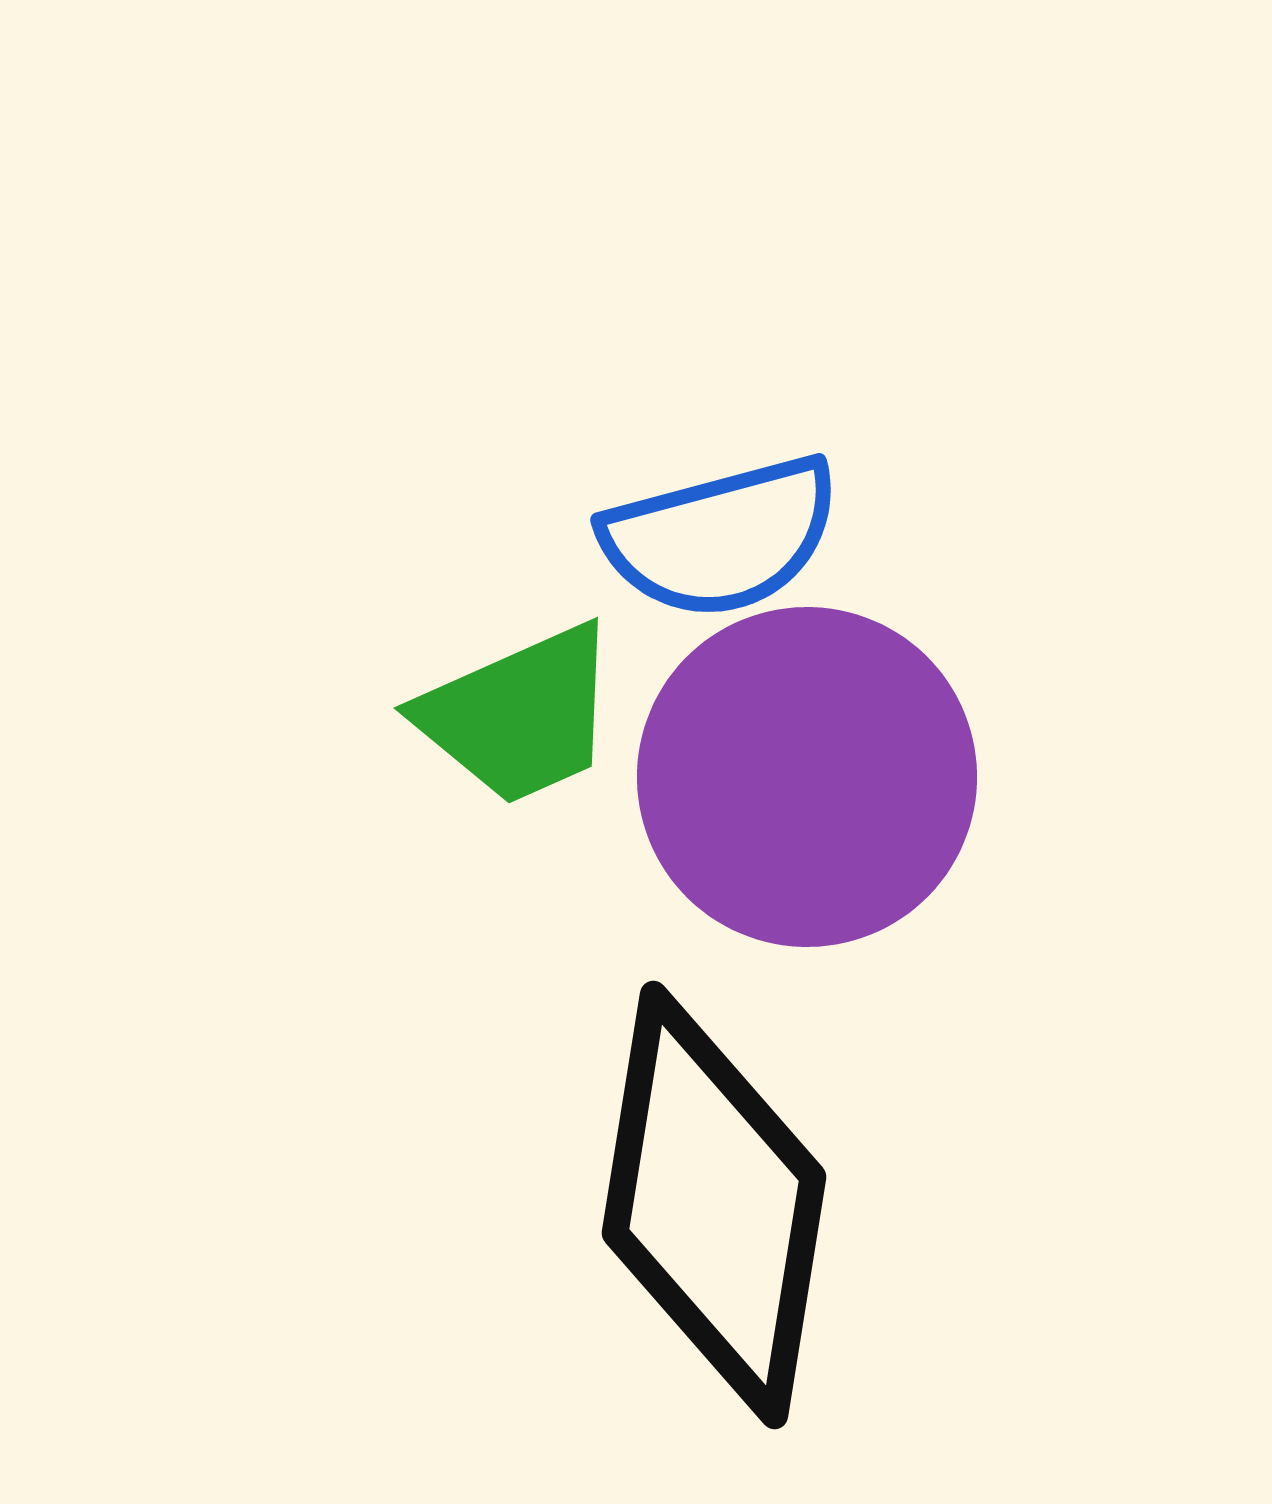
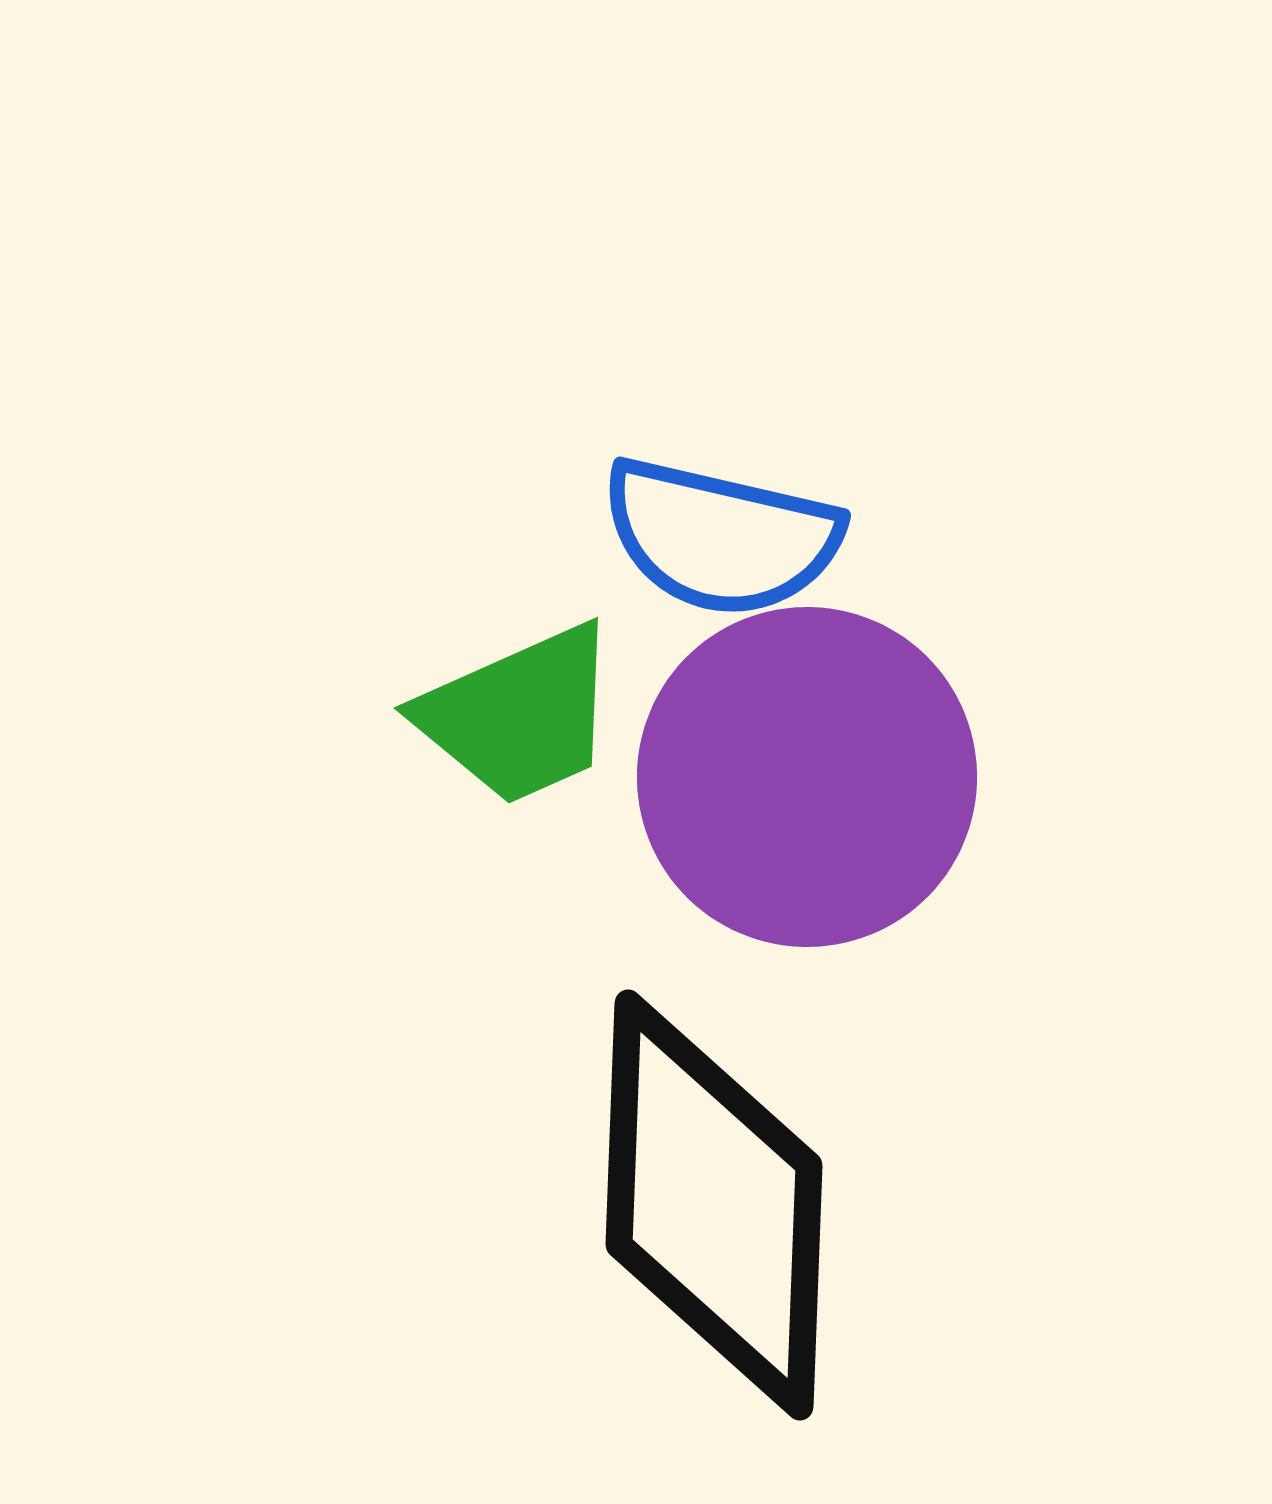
blue semicircle: rotated 28 degrees clockwise
black diamond: rotated 7 degrees counterclockwise
